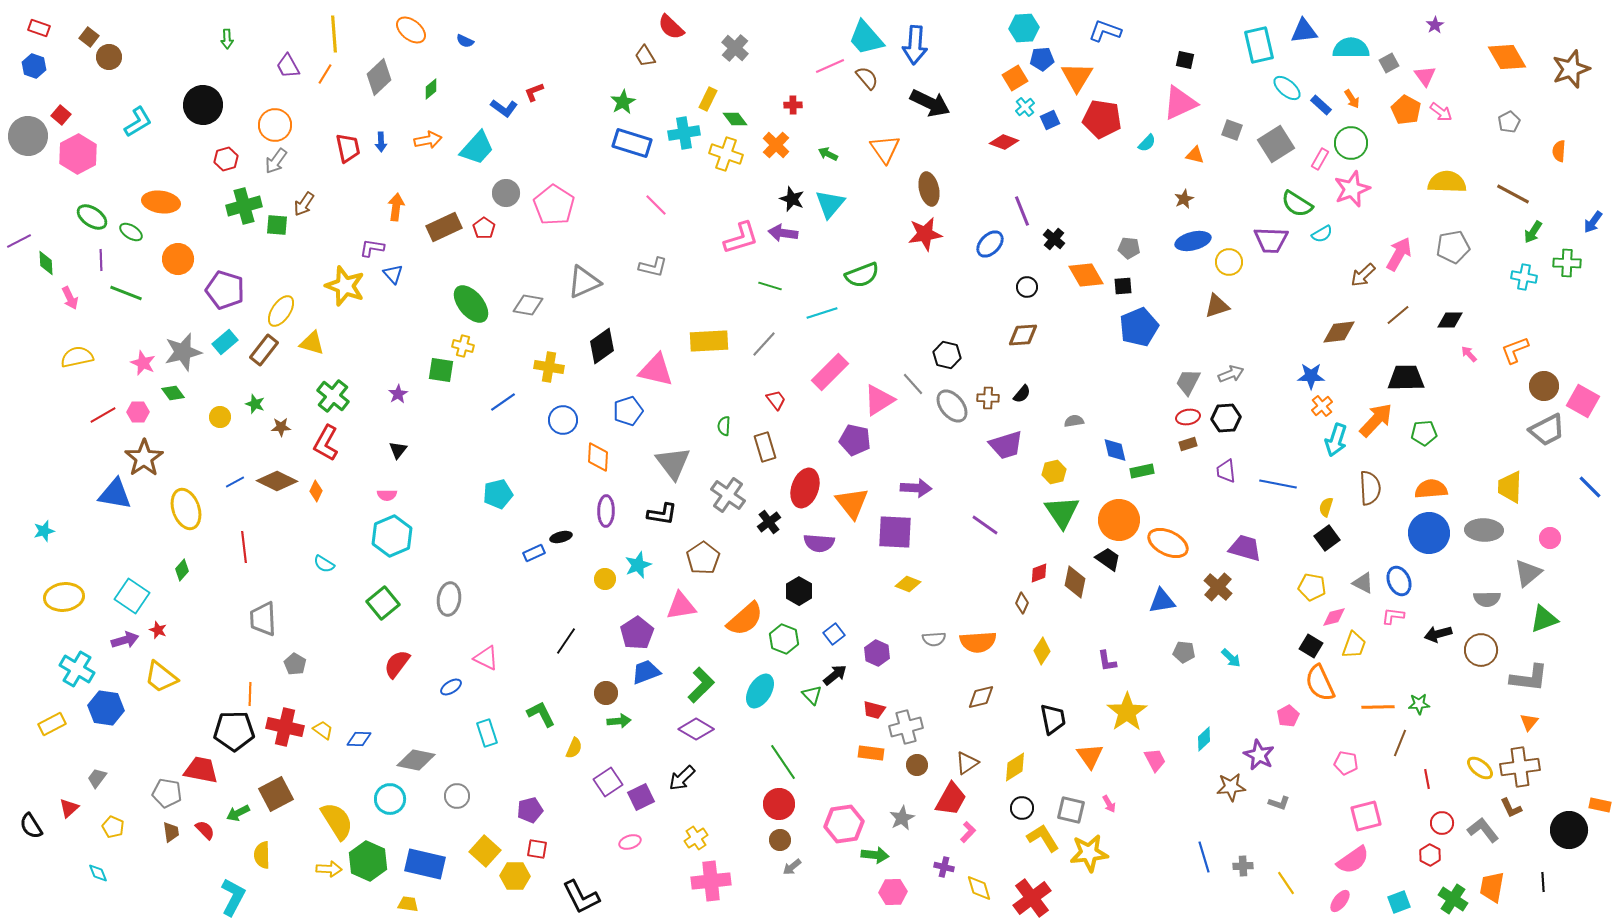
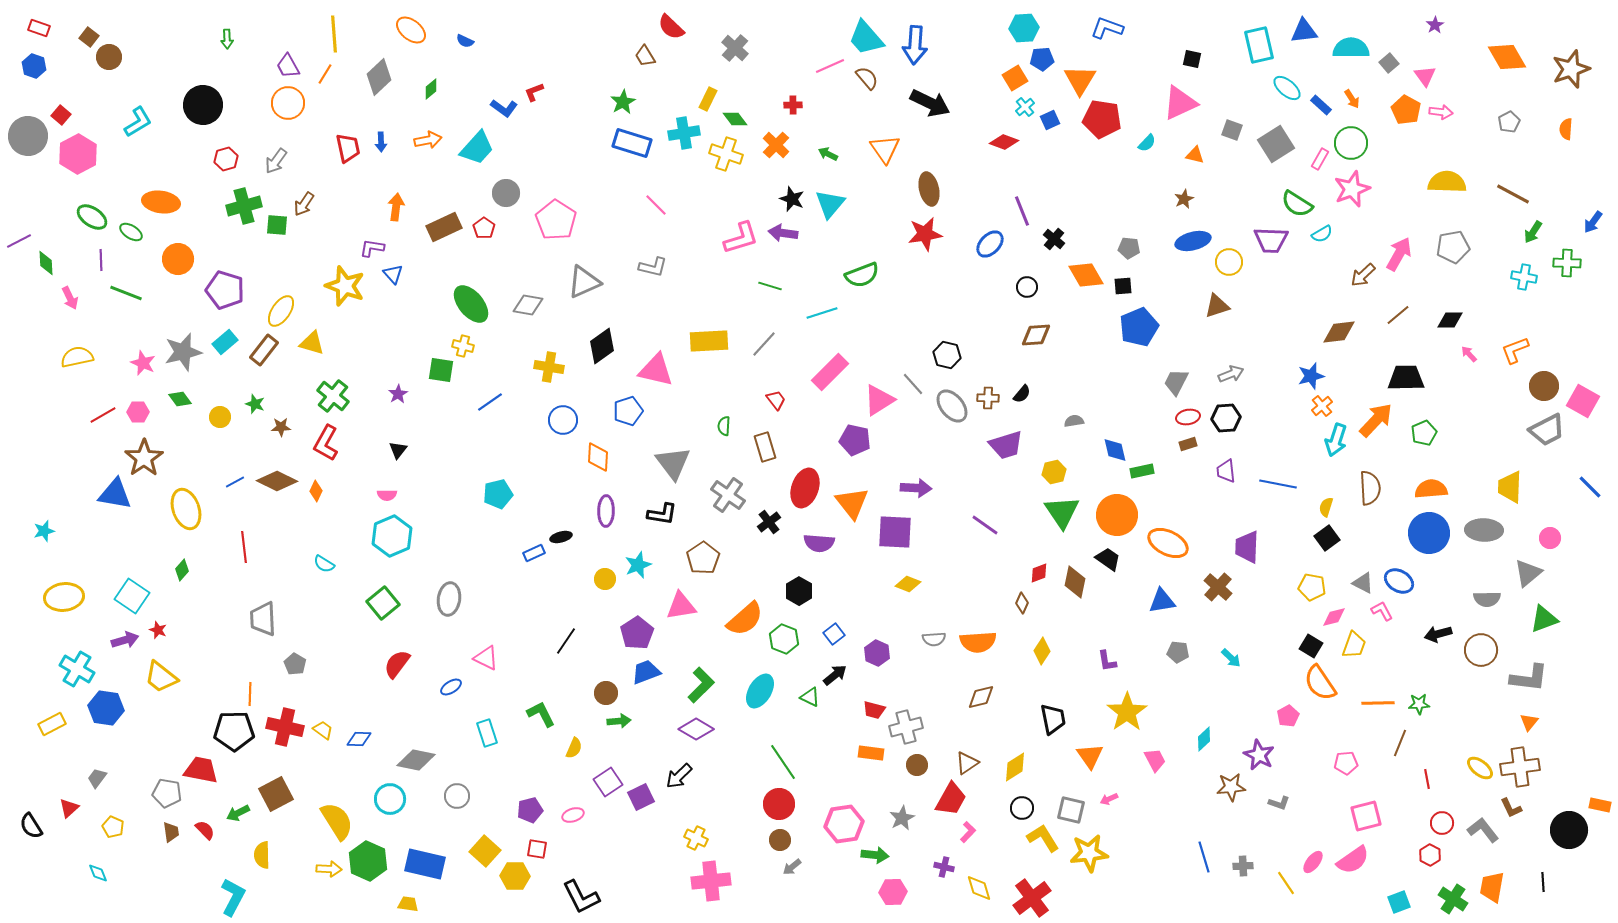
blue L-shape at (1105, 31): moved 2 px right, 3 px up
black square at (1185, 60): moved 7 px right, 1 px up
gray square at (1389, 63): rotated 12 degrees counterclockwise
orange triangle at (1077, 77): moved 3 px right, 3 px down
pink arrow at (1441, 112): rotated 30 degrees counterclockwise
orange circle at (275, 125): moved 13 px right, 22 px up
orange semicircle at (1559, 151): moved 7 px right, 22 px up
pink pentagon at (554, 205): moved 2 px right, 15 px down
brown diamond at (1023, 335): moved 13 px right
blue star at (1311, 376): rotated 16 degrees counterclockwise
gray trapezoid at (1188, 382): moved 12 px left
green diamond at (173, 393): moved 7 px right, 6 px down
blue line at (503, 402): moved 13 px left
green pentagon at (1424, 433): rotated 20 degrees counterclockwise
orange circle at (1119, 520): moved 2 px left, 5 px up
purple trapezoid at (1245, 548): moved 2 px right, 1 px up; rotated 104 degrees counterclockwise
blue ellipse at (1399, 581): rotated 36 degrees counterclockwise
pink L-shape at (1393, 616): moved 11 px left, 5 px up; rotated 55 degrees clockwise
gray pentagon at (1184, 652): moved 6 px left
orange semicircle at (1320, 683): rotated 9 degrees counterclockwise
green triangle at (812, 695): moved 2 px left, 2 px down; rotated 20 degrees counterclockwise
orange line at (1378, 707): moved 4 px up
pink pentagon at (1346, 763): rotated 15 degrees counterclockwise
black arrow at (682, 778): moved 3 px left, 2 px up
pink arrow at (1109, 804): moved 5 px up; rotated 96 degrees clockwise
yellow cross at (696, 838): rotated 30 degrees counterclockwise
pink ellipse at (630, 842): moved 57 px left, 27 px up
pink ellipse at (1340, 901): moved 27 px left, 39 px up
